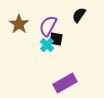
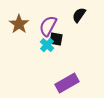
purple rectangle: moved 2 px right
